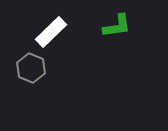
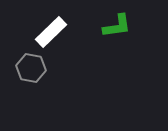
gray hexagon: rotated 12 degrees counterclockwise
